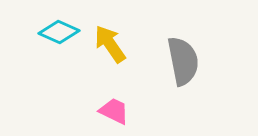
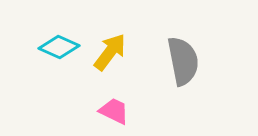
cyan diamond: moved 15 px down
yellow arrow: moved 8 px down; rotated 72 degrees clockwise
